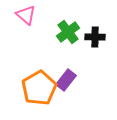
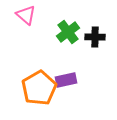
purple rectangle: rotated 40 degrees clockwise
